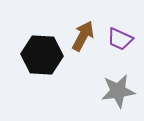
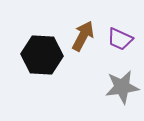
gray star: moved 4 px right, 4 px up
